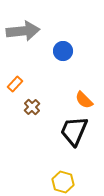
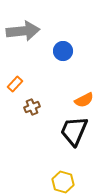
orange semicircle: rotated 72 degrees counterclockwise
brown cross: rotated 21 degrees clockwise
